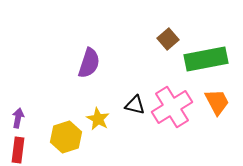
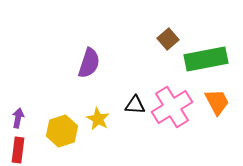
black triangle: rotated 10 degrees counterclockwise
yellow hexagon: moved 4 px left, 6 px up
